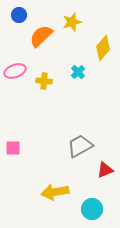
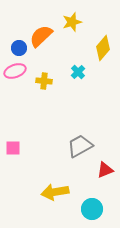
blue circle: moved 33 px down
